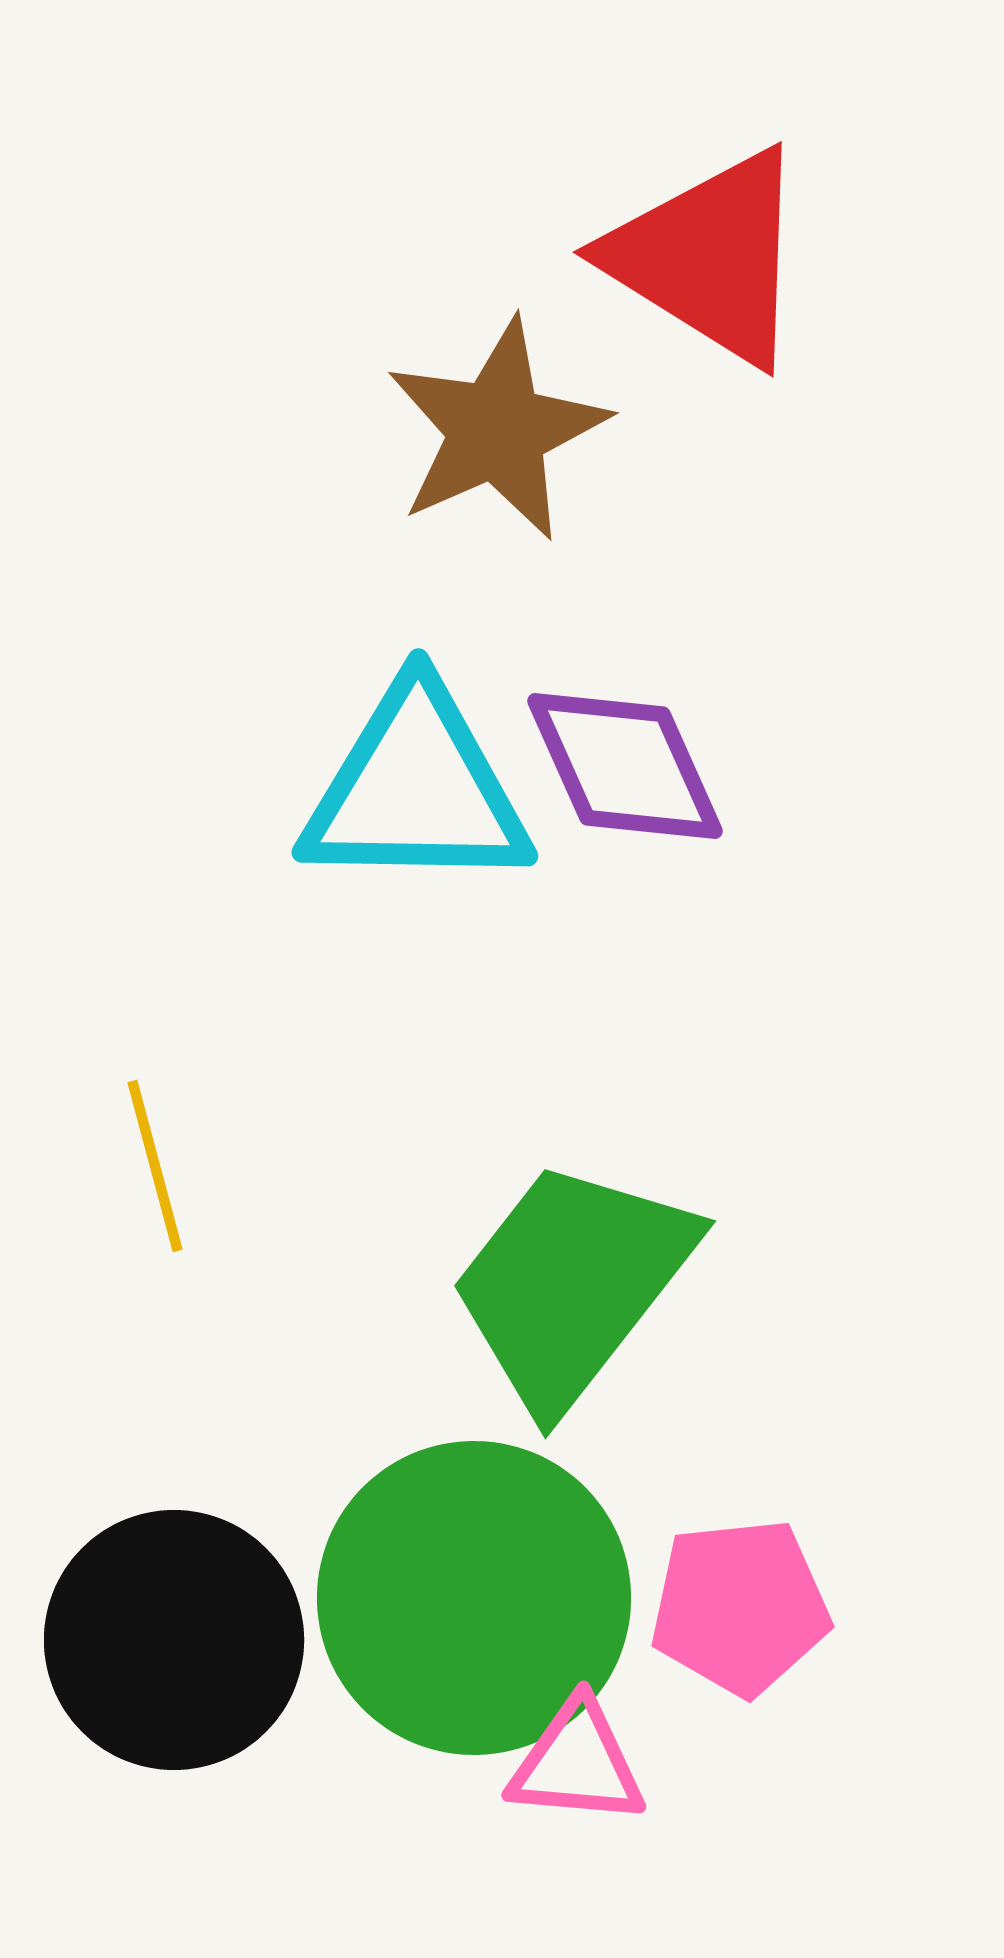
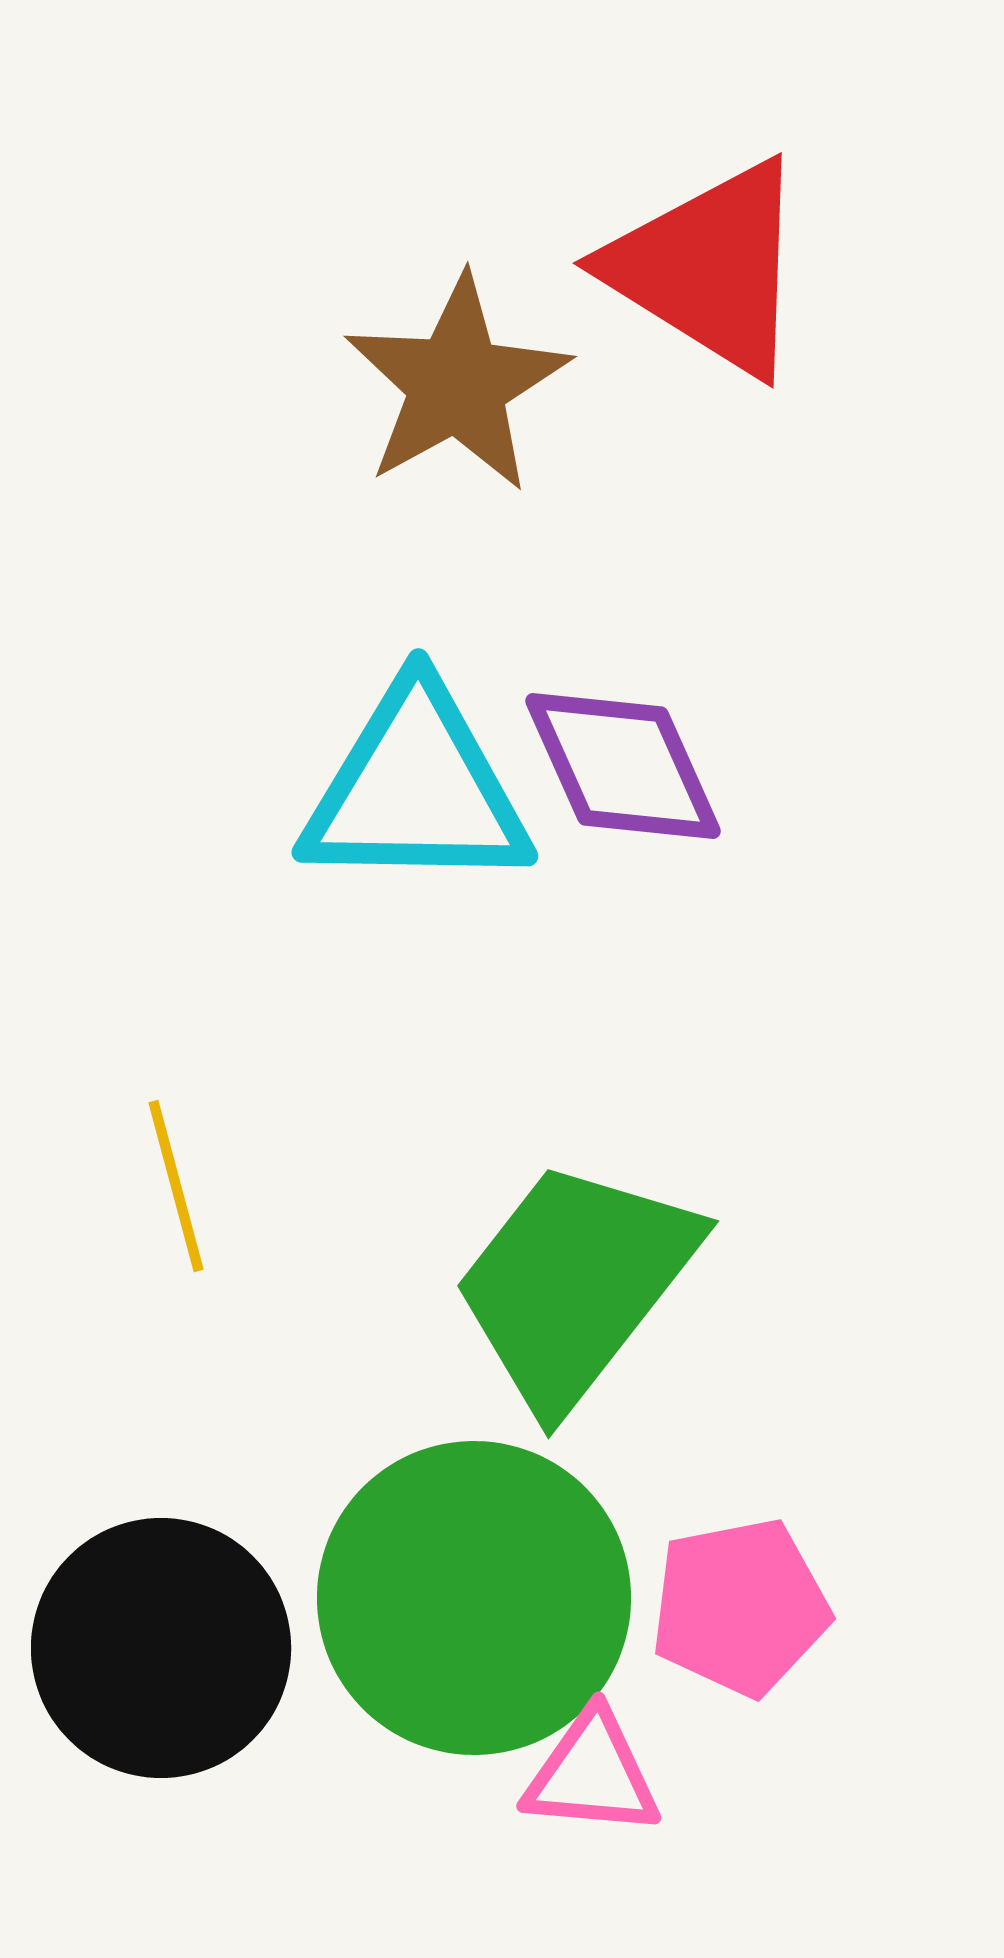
red triangle: moved 11 px down
brown star: moved 40 px left, 46 px up; rotated 5 degrees counterclockwise
purple diamond: moved 2 px left
yellow line: moved 21 px right, 20 px down
green trapezoid: moved 3 px right
pink pentagon: rotated 5 degrees counterclockwise
black circle: moved 13 px left, 8 px down
pink triangle: moved 15 px right, 11 px down
